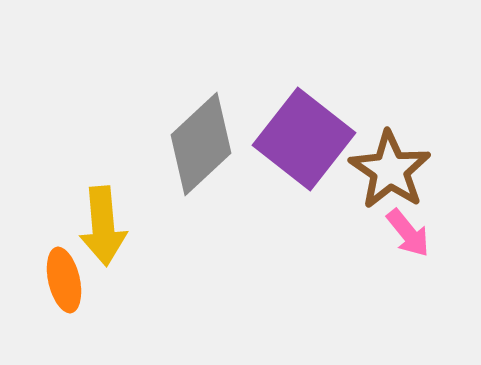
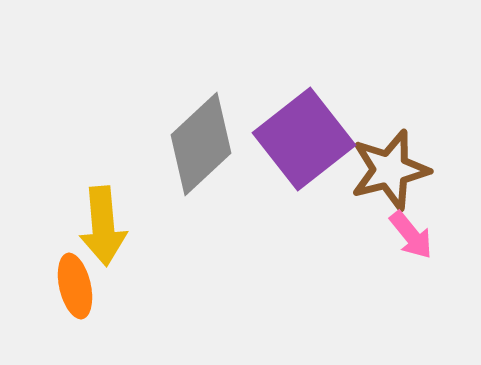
purple square: rotated 14 degrees clockwise
brown star: rotated 24 degrees clockwise
pink arrow: moved 3 px right, 2 px down
orange ellipse: moved 11 px right, 6 px down
